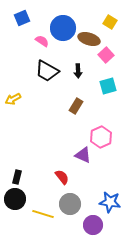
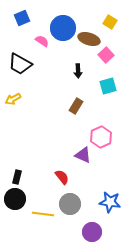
black trapezoid: moved 27 px left, 7 px up
yellow line: rotated 10 degrees counterclockwise
purple circle: moved 1 px left, 7 px down
